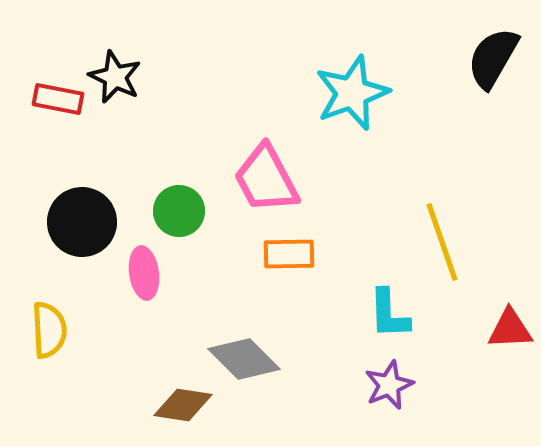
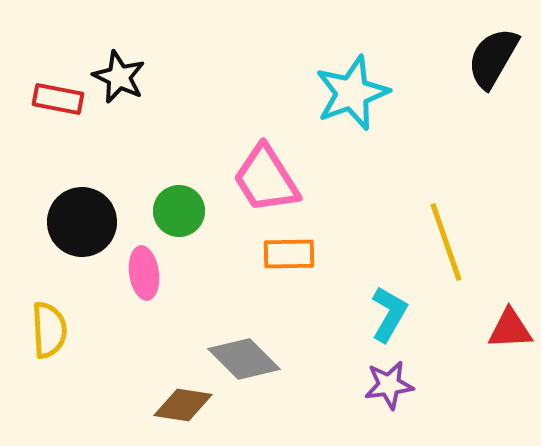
black star: moved 4 px right
pink trapezoid: rotated 4 degrees counterclockwise
yellow line: moved 4 px right
cyan L-shape: rotated 148 degrees counterclockwise
purple star: rotated 15 degrees clockwise
